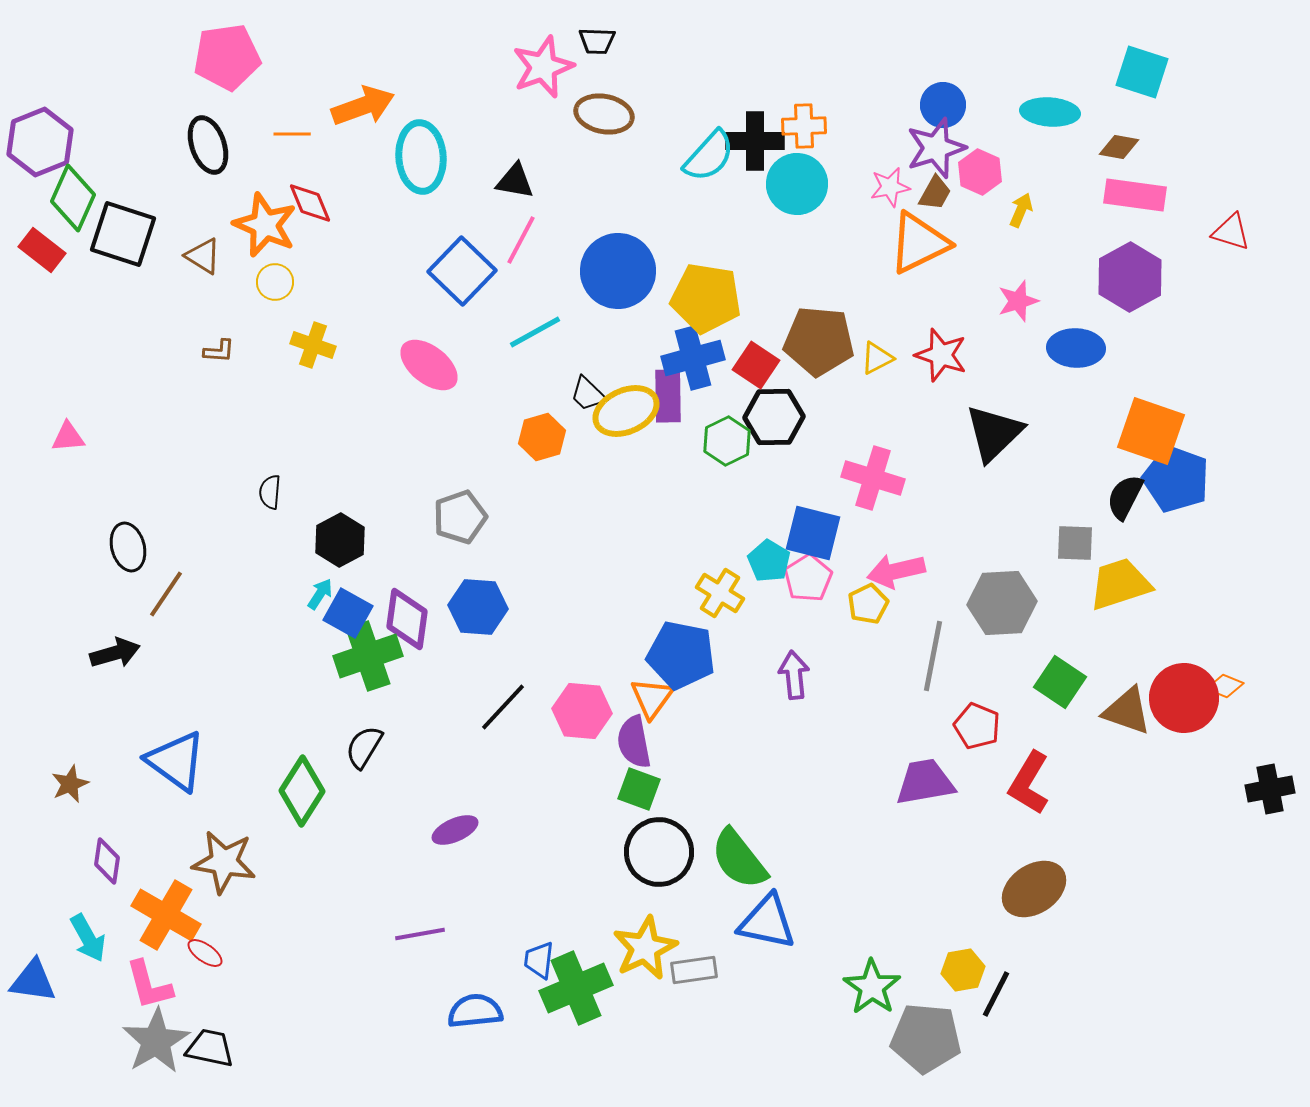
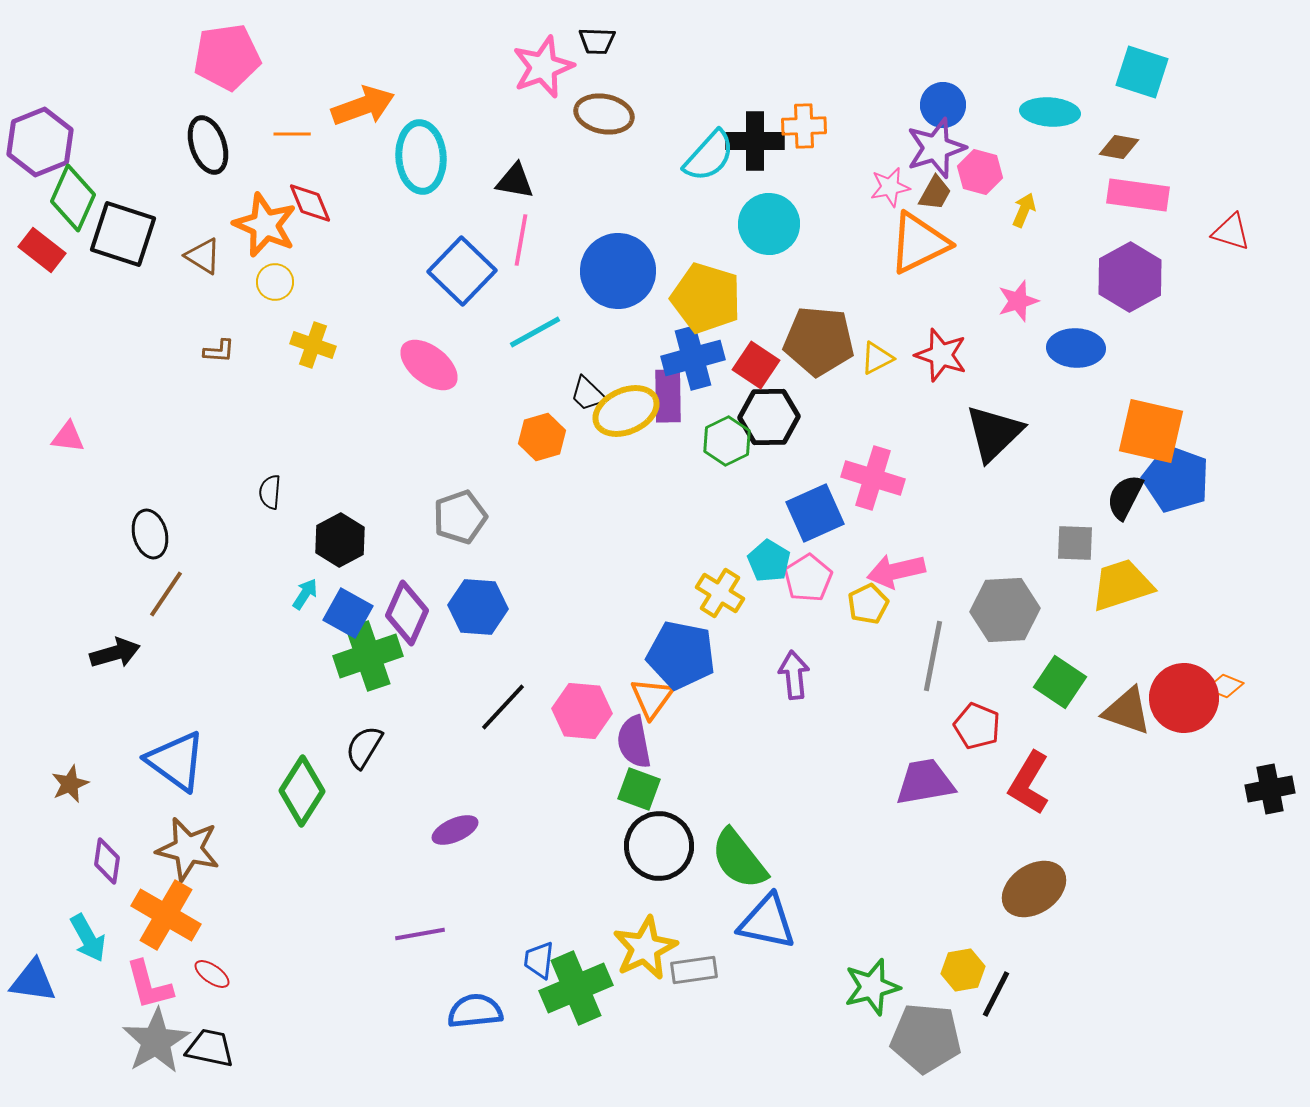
pink hexagon at (980, 172): rotated 9 degrees counterclockwise
cyan circle at (797, 184): moved 28 px left, 40 px down
pink rectangle at (1135, 195): moved 3 px right
yellow arrow at (1021, 210): moved 3 px right
pink line at (521, 240): rotated 18 degrees counterclockwise
yellow pentagon at (706, 298): rotated 8 degrees clockwise
black hexagon at (774, 417): moved 5 px left
orange square at (1151, 431): rotated 6 degrees counterclockwise
pink triangle at (68, 437): rotated 12 degrees clockwise
blue square at (813, 533): moved 2 px right, 20 px up; rotated 38 degrees counterclockwise
black ellipse at (128, 547): moved 22 px right, 13 px up
yellow trapezoid at (1120, 584): moved 2 px right, 1 px down
cyan arrow at (320, 594): moved 15 px left
gray hexagon at (1002, 603): moved 3 px right, 7 px down
purple diamond at (407, 619): moved 6 px up; rotated 16 degrees clockwise
black circle at (659, 852): moved 6 px up
brown star at (224, 862): moved 36 px left, 13 px up; rotated 4 degrees clockwise
red ellipse at (205, 953): moved 7 px right, 21 px down
green star at (872, 987): rotated 22 degrees clockwise
